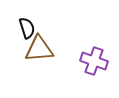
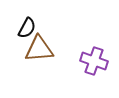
black semicircle: rotated 45 degrees clockwise
